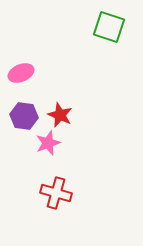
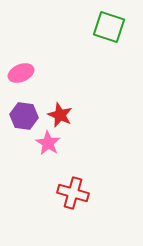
pink star: rotated 20 degrees counterclockwise
red cross: moved 17 px right
